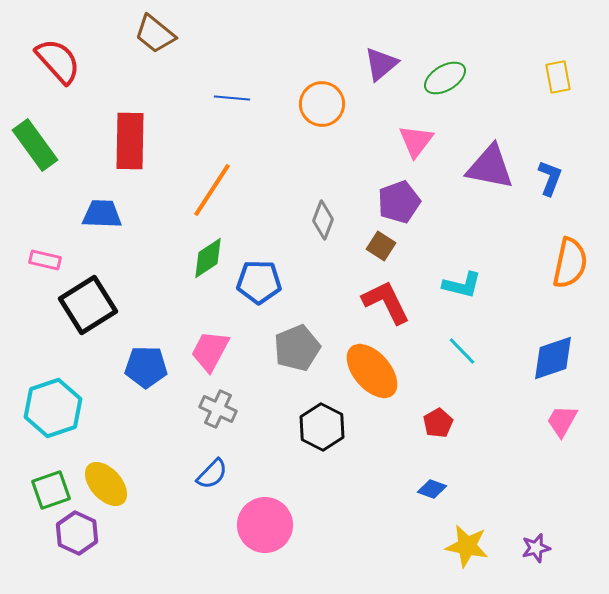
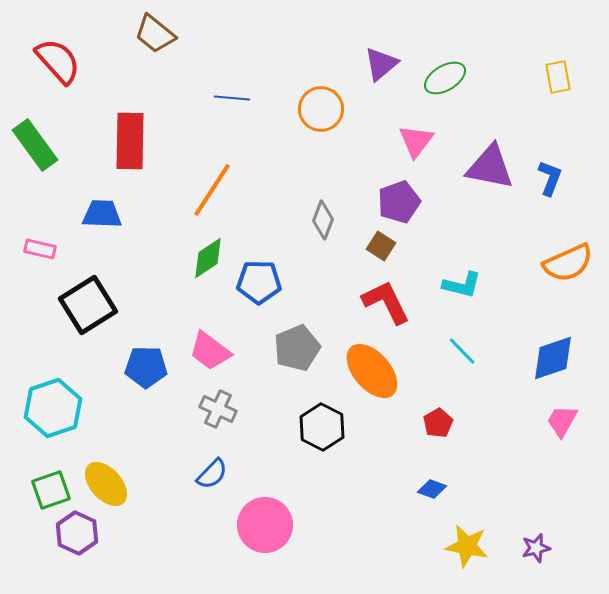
orange circle at (322, 104): moved 1 px left, 5 px down
pink rectangle at (45, 260): moved 5 px left, 11 px up
orange semicircle at (570, 263): moved 2 px left; rotated 54 degrees clockwise
pink trapezoid at (210, 351): rotated 81 degrees counterclockwise
